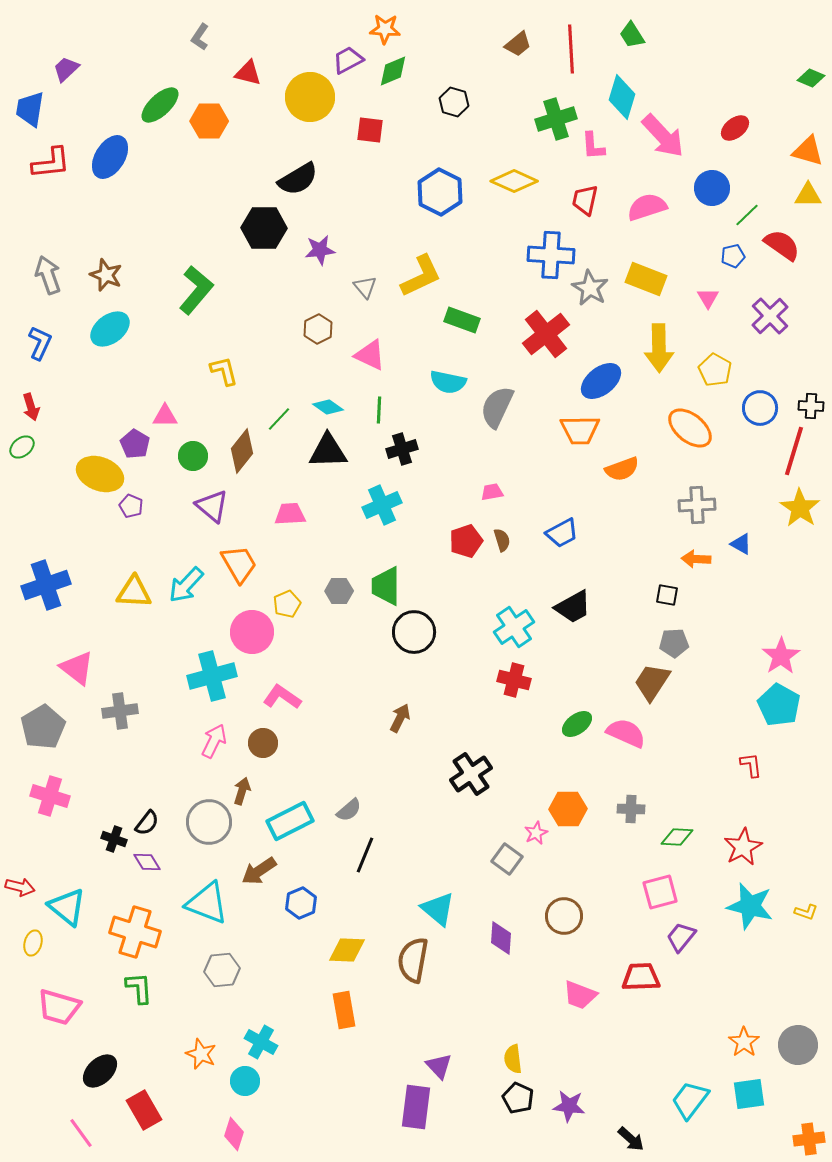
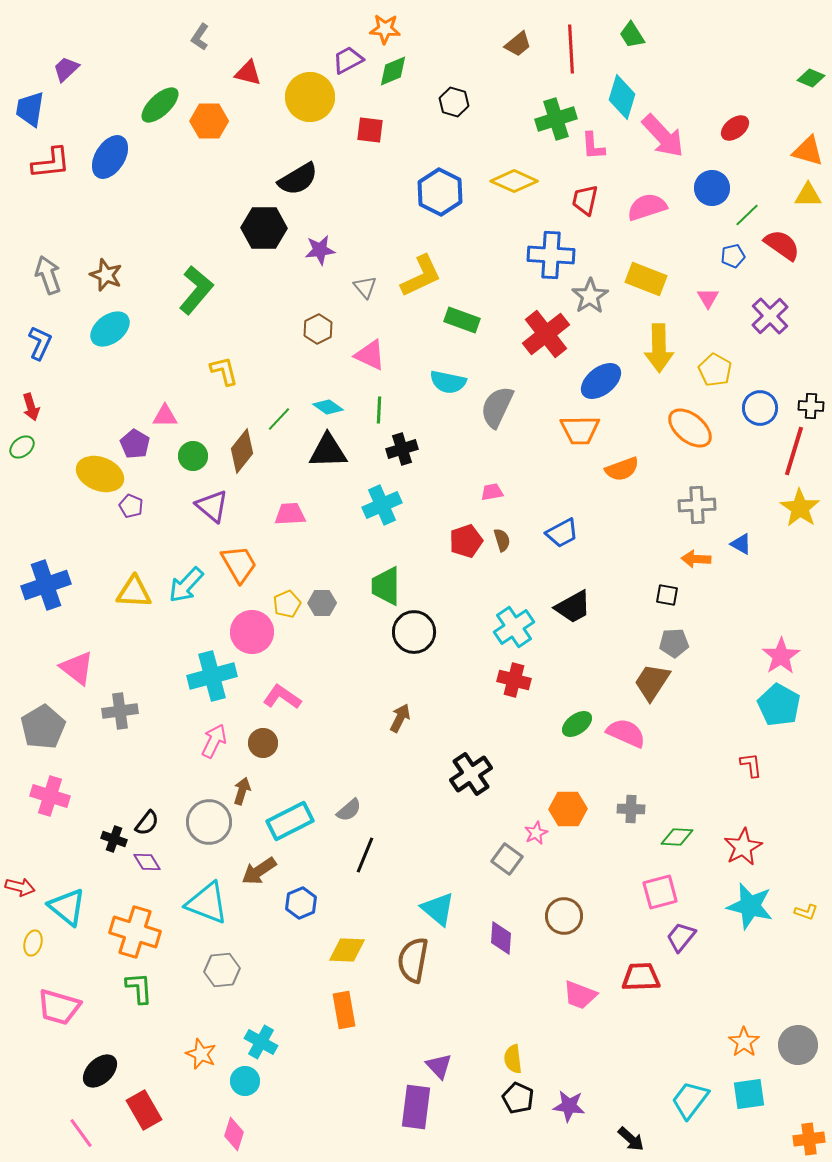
gray star at (590, 288): moved 8 px down; rotated 9 degrees clockwise
gray hexagon at (339, 591): moved 17 px left, 12 px down
